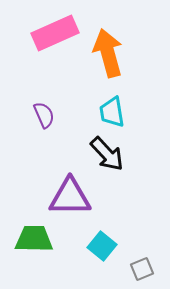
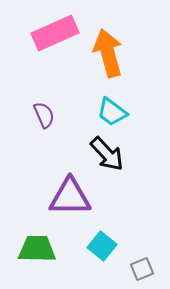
cyan trapezoid: rotated 44 degrees counterclockwise
green trapezoid: moved 3 px right, 10 px down
